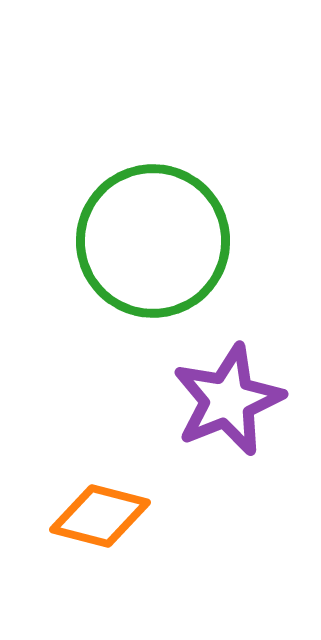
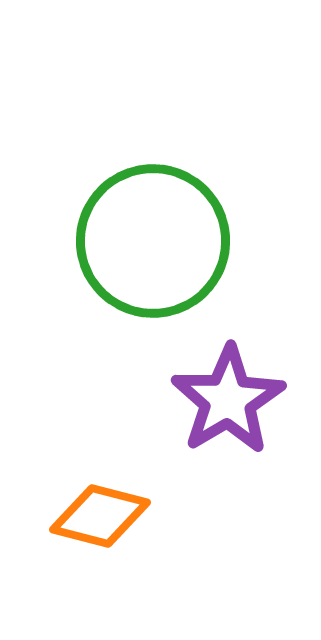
purple star: rotated 9 degrees counterclockwise
